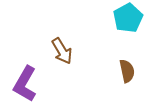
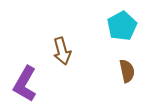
cyan pentagon: moved 6 px left, 8 px down
brown arrow: rotated 16 degrees clockwise
